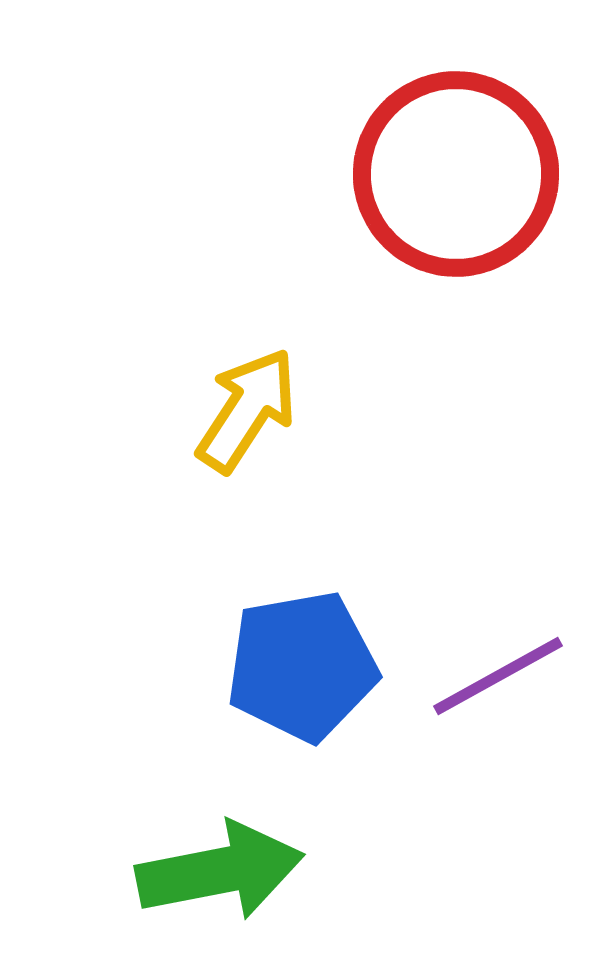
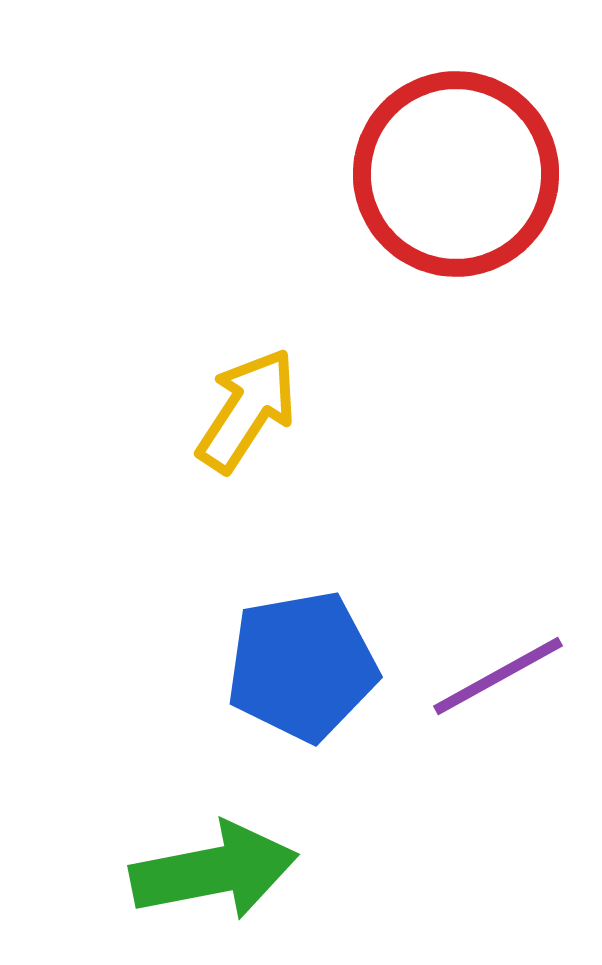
green arrow: moved 6 px left
